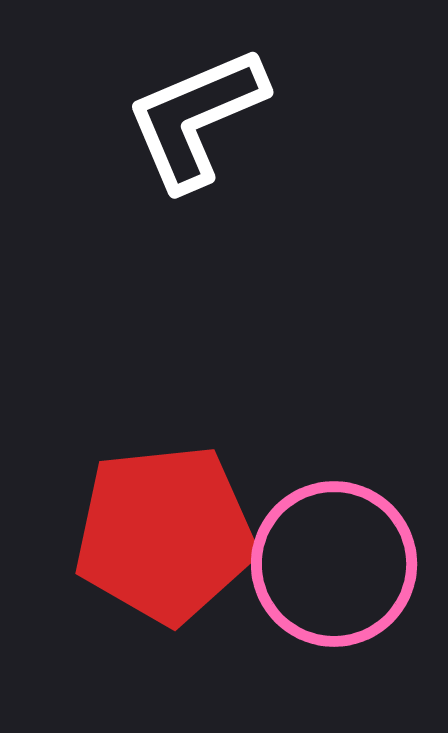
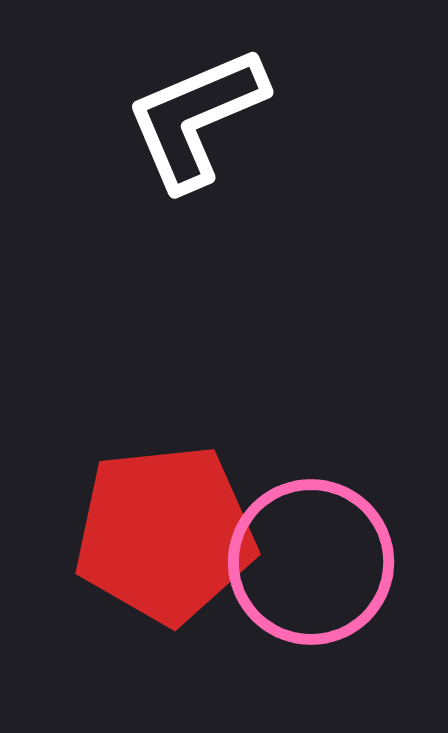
pink circle: moved 23 px left, 2 px up
